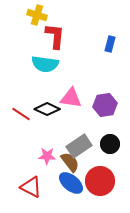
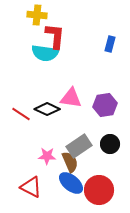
yellow cross: rotated 12 degrees counterclockwise
cyan semicircle: moved 11 px up
brown semicircle: rotated 15 degrees clockwise
red circle: moved 1 px left, 9 px down
